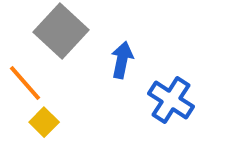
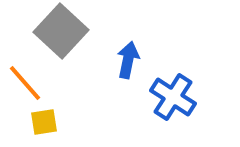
blue arrow: moved 6 px right
blue cross: moved 2 px right, 3 px up
yellow square: rotated 36 degrees clockwise
